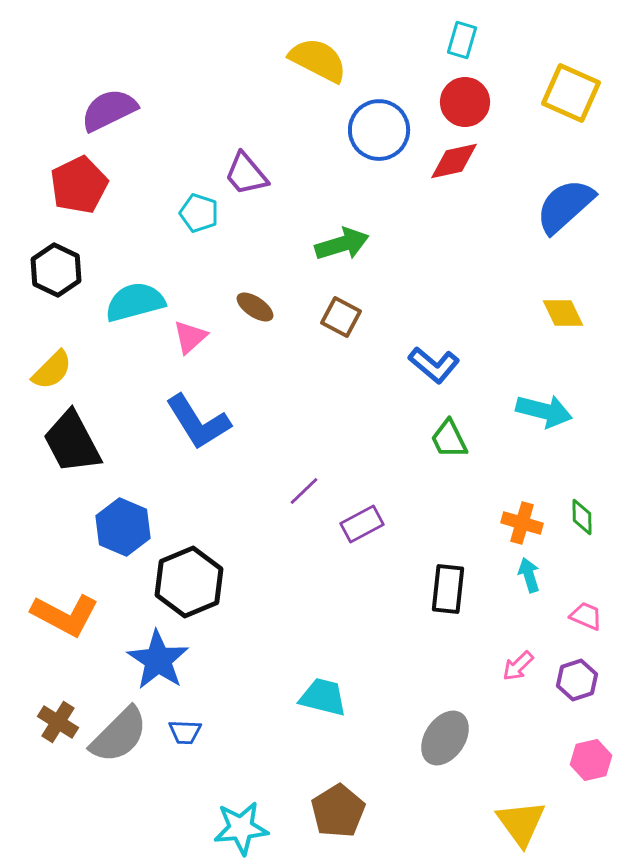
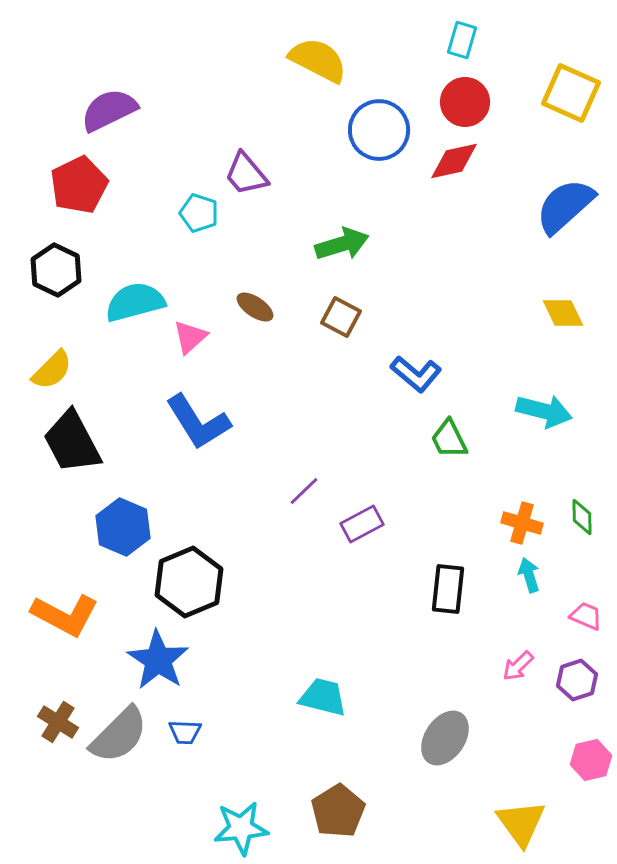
blue L-shape at (434, 365): moved 18 px left, 9 px down
